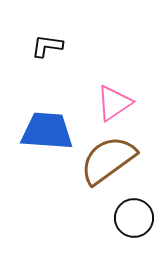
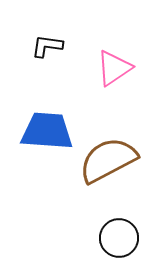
pink triangle: moved 35 px up
brown semicircle: rotated 8 degrees clockwise
black circle: moved 15 px left, 20 px down
